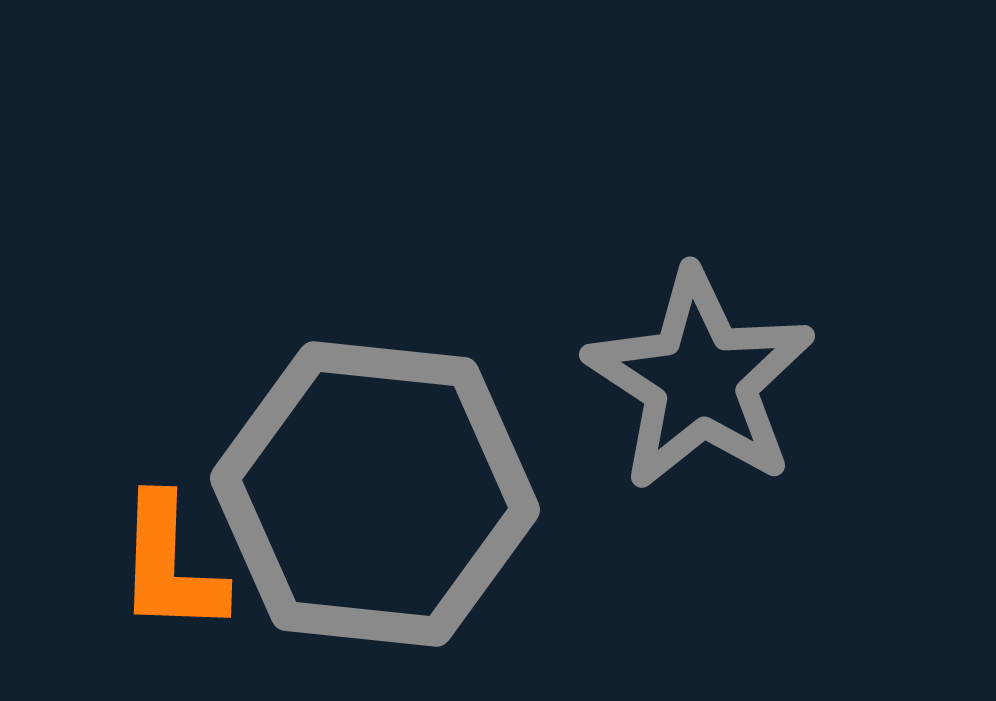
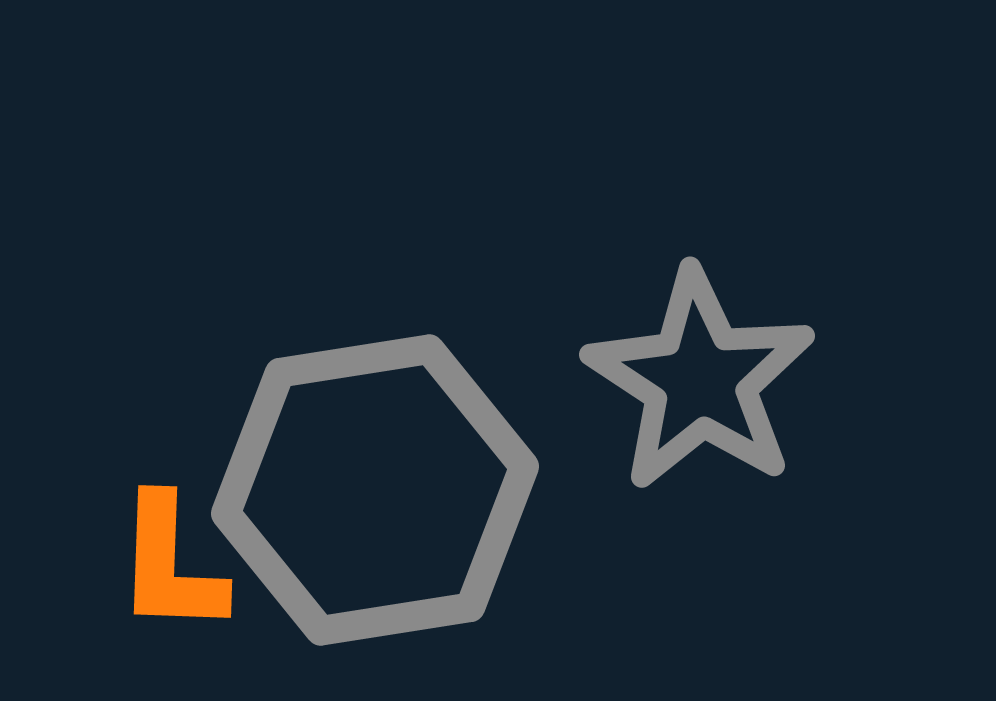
gray hexagon: moved 4 px up; rotated 15 degrees counterclockwise
